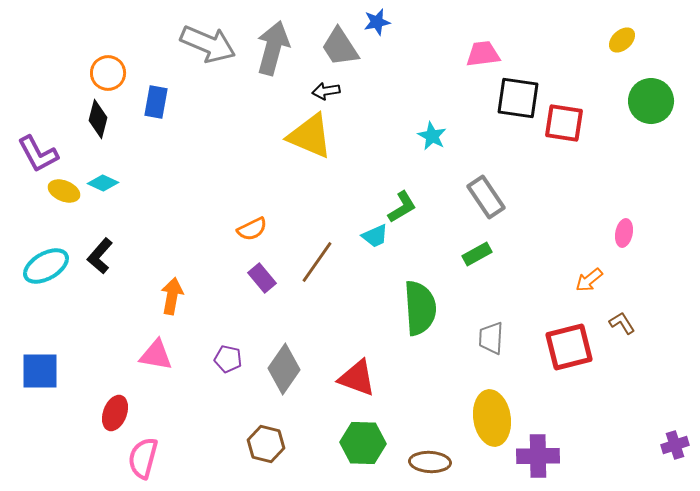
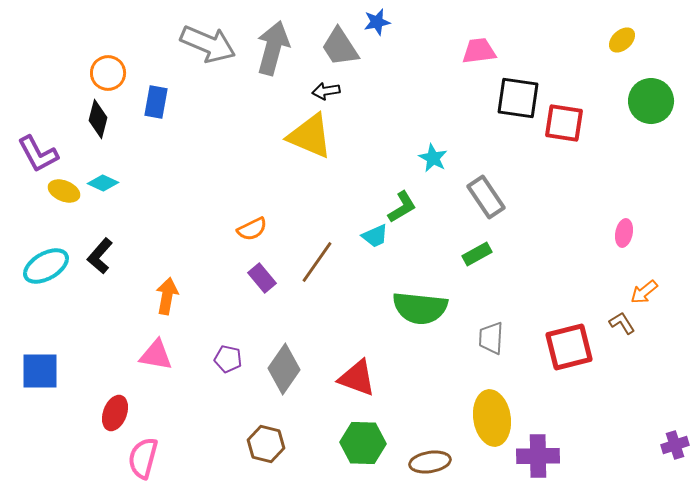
pink trapezoid at (483, 54): moved 4 px left, 3 px up
cyan star at (432, 136): moved 1 px right, 22 px down
orange arrow at (589, 280): moved 55 px right, 12 px down
orange arrow at (172, 296): moved 5 px left
green semicircle at (420, 308): rotated 100 degrees clockwise
brown ellipse at (430, 462): rotated 12 degrees counterclockwise
